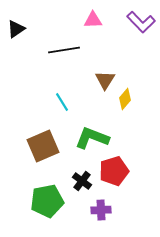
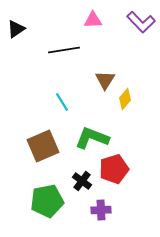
red pentagon: moved 2 px up
